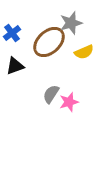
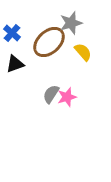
blue cross: rotated 12 degrees counterclockwise
yellow semicircle: moved 1 px left; rotated 108 degrees counterclockwise
black triangle: moved 2 px up
pink star: moved 2 px left, 5 px up
